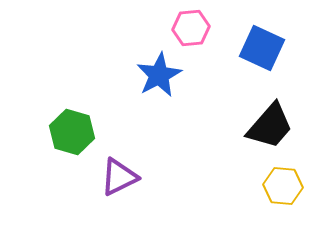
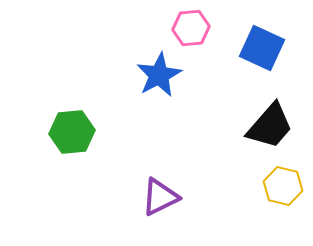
green hexagon: rotated 21 degrees counterclockwise
purple triangle: moved 41 px right, 20 px down
yellow hexagon: rotated 9 degrees clockwise
